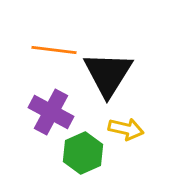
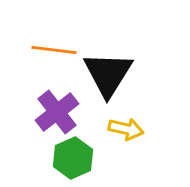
purple cross: moved 6 px right; rotated 24 degrees clockwise
green hexagon: moved 10 px left, 5 px down
